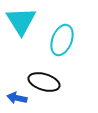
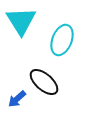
black ellipse: rotated 24 degrees clockwise
blue arrow: moved 1 px down; rotated 54 degrees counterclockwise
